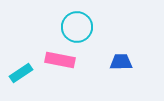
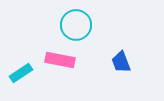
cyan circle: moved 1 px left, 2 px up
blue trapezoid: rotated 110 degrees counterclockwise
